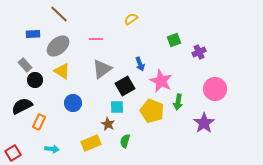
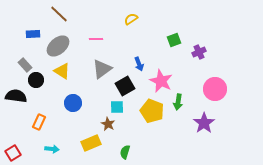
blue arrow: moved 1 px left
black circle: moved 1 px right
black semicircle: moved 6 px left, 10 px up; rotated 35 degrees clockwise
green semicircle: moved 11 px down
